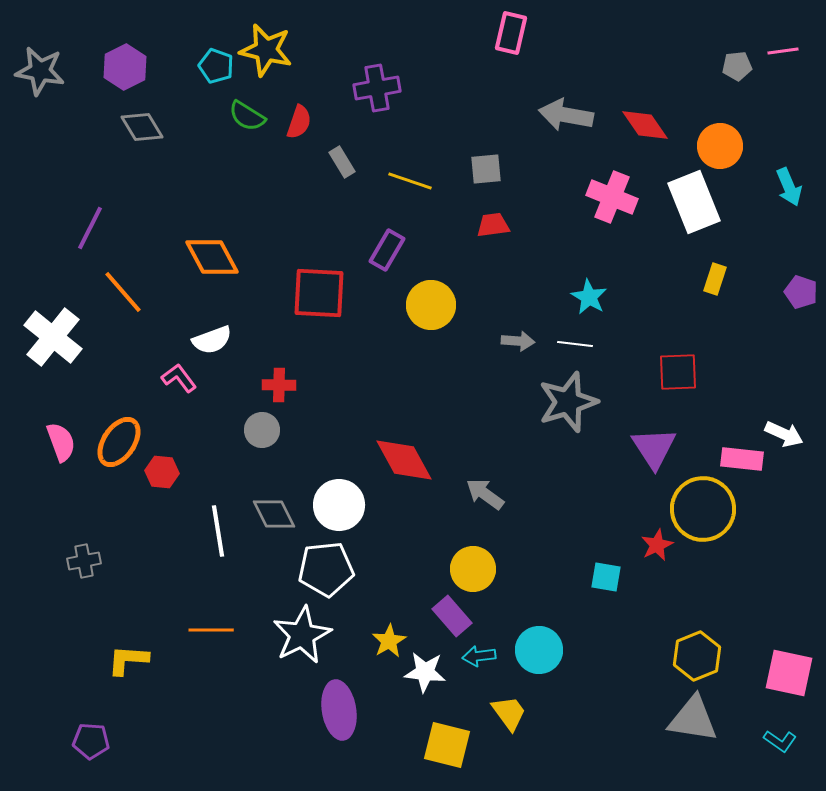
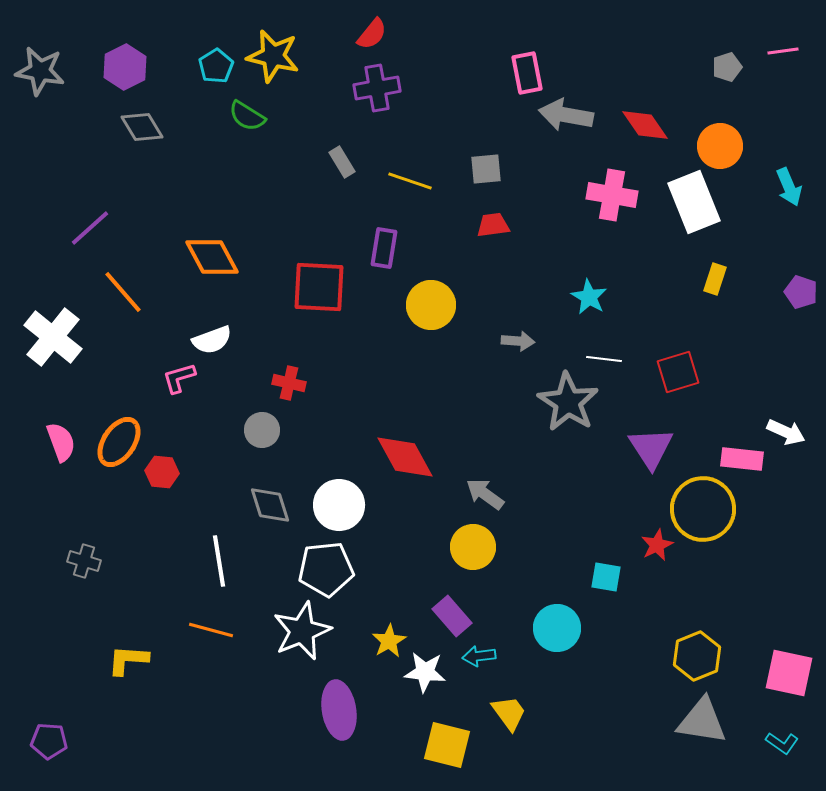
pink rectangle at (511, 33): moved 16 px right, 40 px down; rotated 24 degrees counterclockwise
yellow star at (266, 50): moved 7 px right, 6 px down
cyan pentagon at (216, 66): rotated 20 degrees clockwise
gray pentagon at (737, 66): moved 10 px left, 1 px down; rotated 12 degrees counterclockwise
red semicircle at (299, 122): moved 73 px right, 88 px up; rotated 20 degrees clockwise
pink cross at (612, 197): moved 2 px up; rotated 12 degrees counterclockwise
purple line at (90, 228): rotated 21 degrees clockwise
purple rectangle at (387, 250): moved 3 px left, 2 px up; rotated 21 degrees counterclockwise
red square at (319, 293): moved 6 px up
white line at (575, 344): moved 29 px right, 15 px down
red square at (678, 372): rotated 15 degrees counterclockwise
pink L-shape at (179, 378): rotated 69 degrees counterclockwise
red cross at (279, 385): moved 10 px right, 2 px up; rotated 12 degrees clockwise
gray star at (568, 402): rotated 22 degrees counterclockwise
white arrow at (784, 434): moved 2 px right, 2 px up
purple triangle at (654, 448): moved 3 px left
red diamond at (404, 460): moved 1 px right, 3 px up
gray diamond at (274, 514): moved 4 px left, 9 px up; rotated 9 degrees clockwise
white line at (218, 531): moved 1 px right, 30 px down
gray cross at (84, 561): rotated 28 degrees clockwise
yellow circle at (473, 569): moved 22 px up
orange line at (211, 630): rotated 15 degrees clockwise
white star at (302, 635): moved 4 px up; rotated 4 degrees clockwise
cyan circle at (539, 650): moved 18 px right, 22 px up
gray triangle at (693, 719): moved 9 px right, 2 px down
purple pentagon at (91, 741): moved 42 px left
cyan L-shape at (780, 741): moved 2 px right, 2 px down
